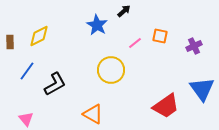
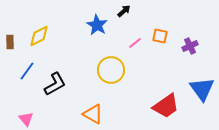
purple cross: moved 4 px left
